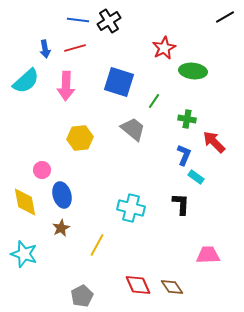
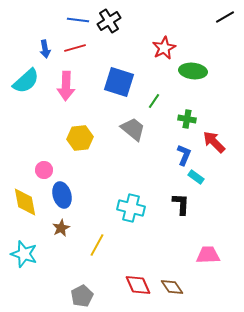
pink circle: moved 2 px right
